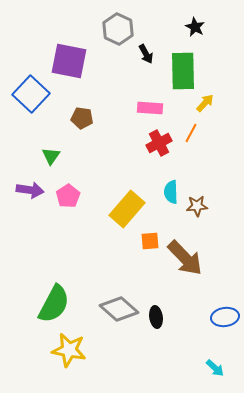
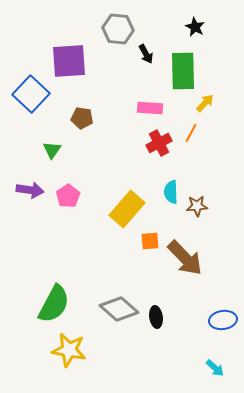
gray hexagon: rotated 20 degrees counterclockwise
purple square: rotated 15 degrees counterclockwise
green triangle: moved 1 px right, 6 px up
blue ellipse: moved 2 px left, 3 px down
